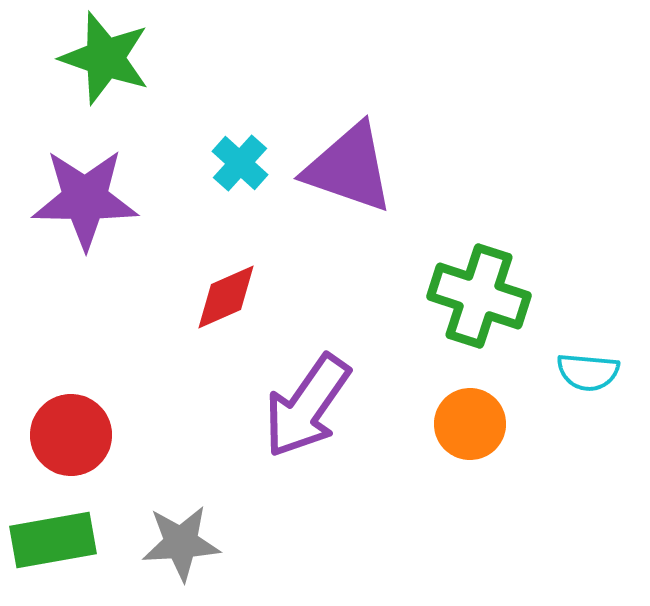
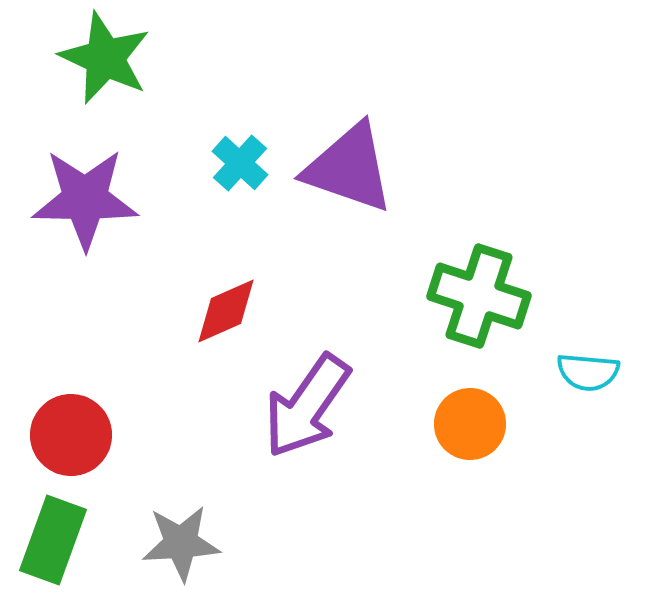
green star: rotated 6 degrees clockwise
red diamond: moved 14 px down
green rectangle: rotated 60 degrees counterclockwise
